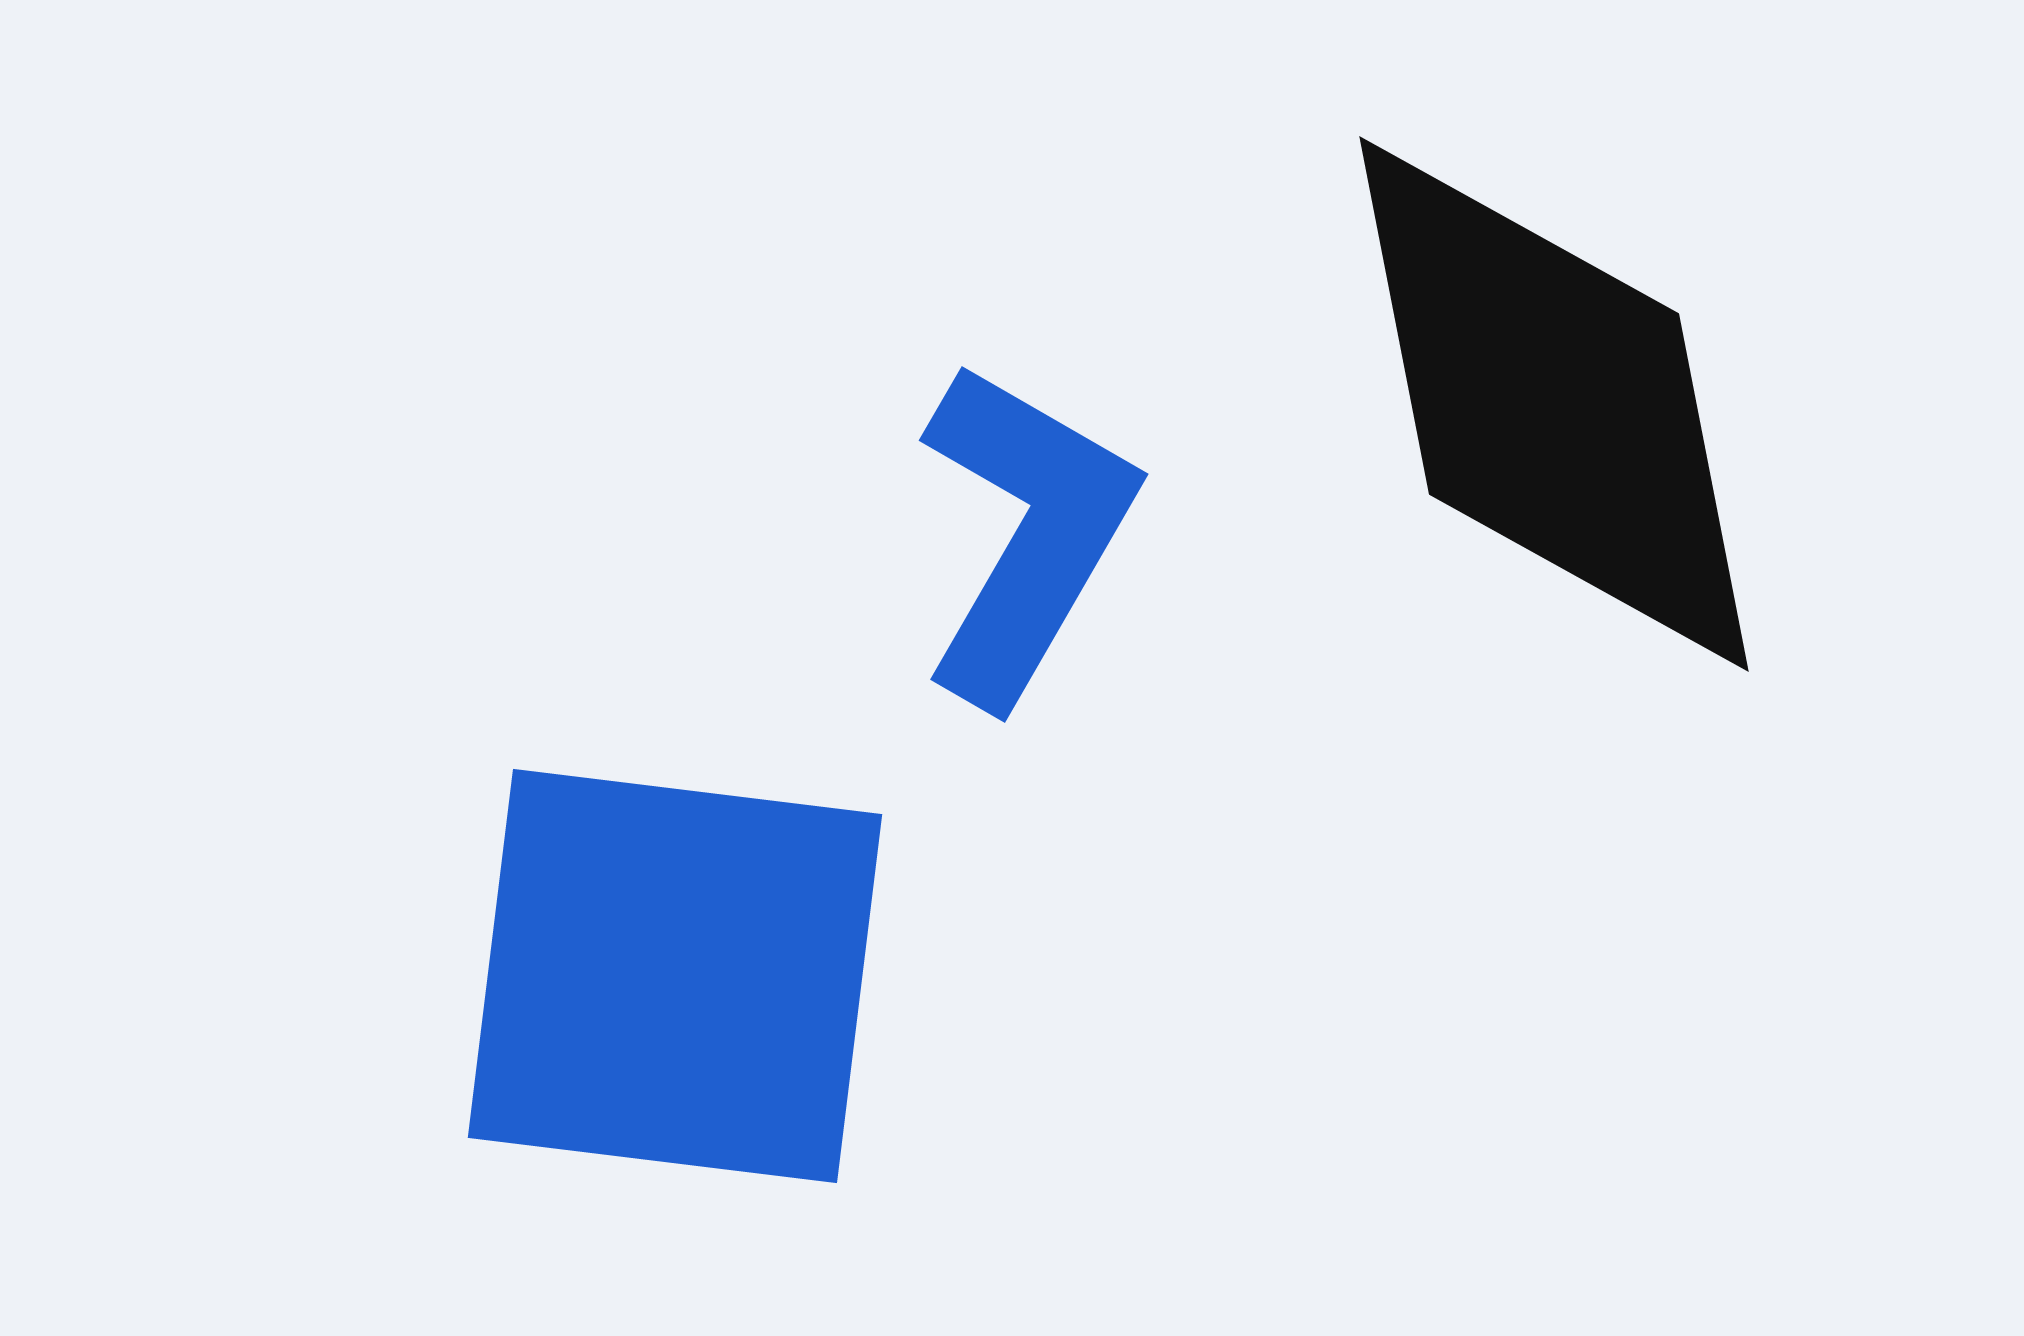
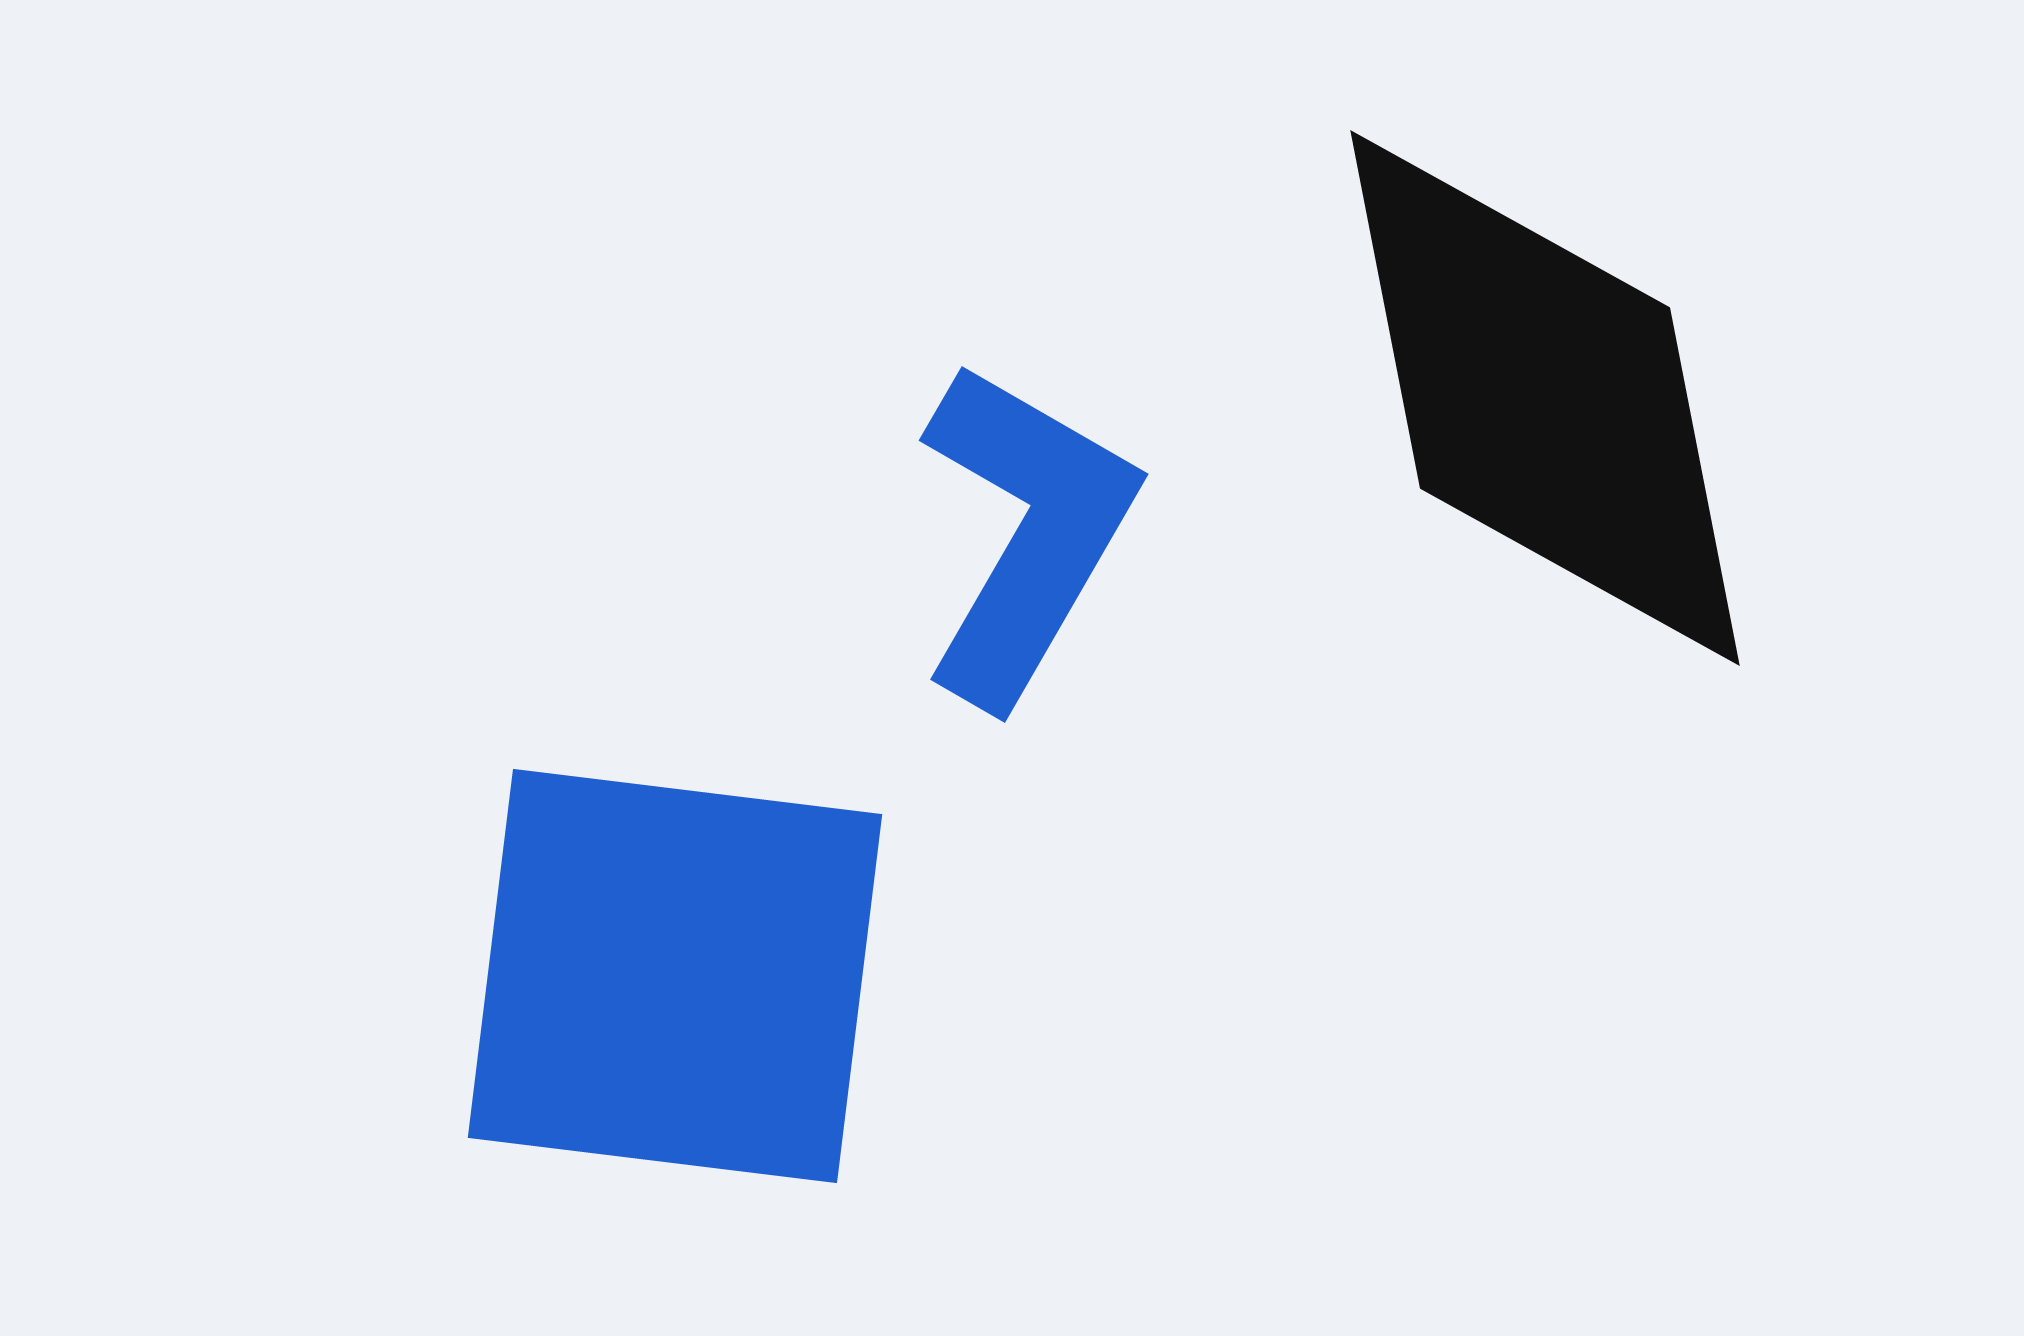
black diamond: moved 9 px left, 6 px up
